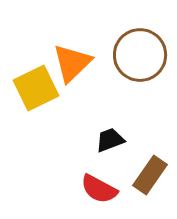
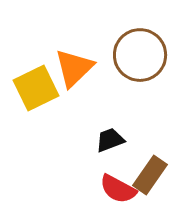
orange triangle: moved 2 px right, 5 px down
red semicircle: moved 19 px right
